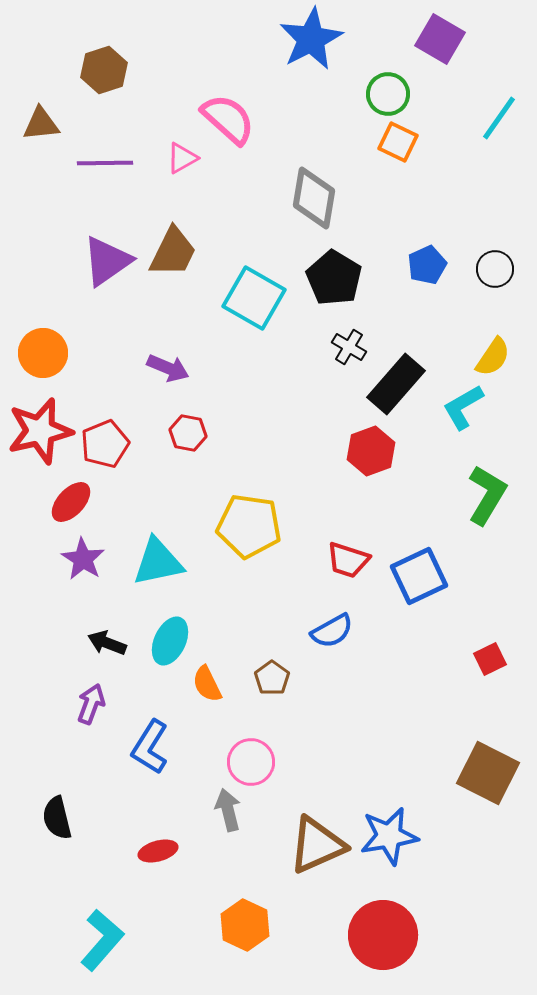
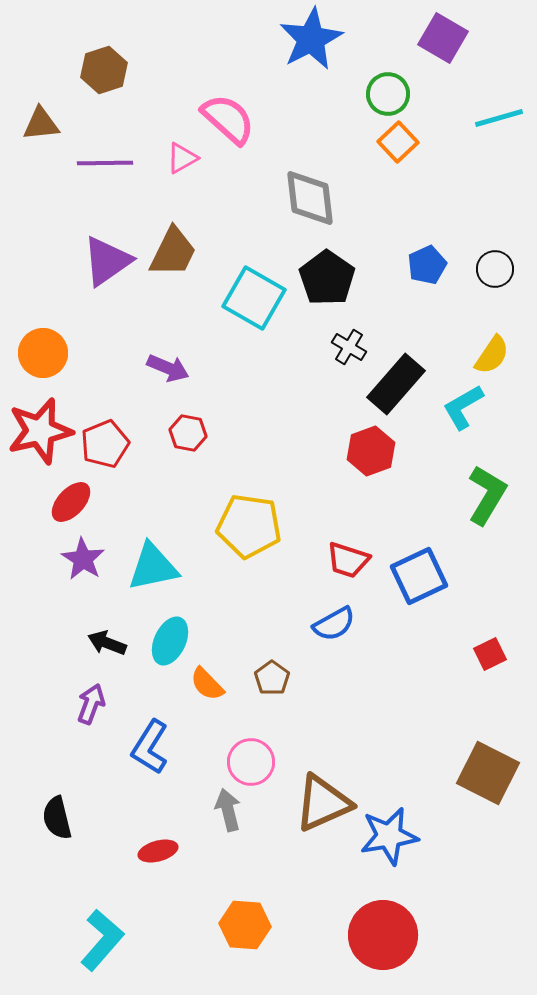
purple square at (440, 39): moved 3 px right, 1 px up
cyan line at (499, 118): rotated 39 degrees clockwise
orange square at (398, 142): rotated 21 degrees clockwise
gray diamond at (314, 198): moved 4 px left; rotated 16 degrees counterclockwise
black pentagon at (334, 278): moved 7 px left; rotated 4 degrees clockwise
yellow semicircle at (493, 357): moved 1 px left, 2 px up
cyan triangle at (158, 562): moved 5 px left, 5 px down
blue semicircle at (332, 631): moved 2 px right, 7 px up
red square at (490, 659): moved 5 px up
orange semicircle at (207, 684): rotated 18 degrees counterclockwise
brown triangle at (317, 845): moved 6 px right, 42 px up
orange hexagon at (245, 925): rotated 21 degrees counterclockwise
